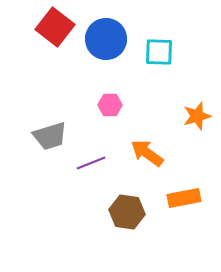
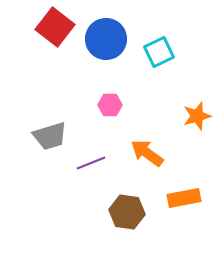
cyan square: rotated 28 degrees counterclockwise
